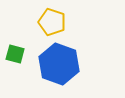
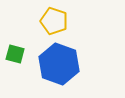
yellow pentagon: moved 2 px right, 1 px up
